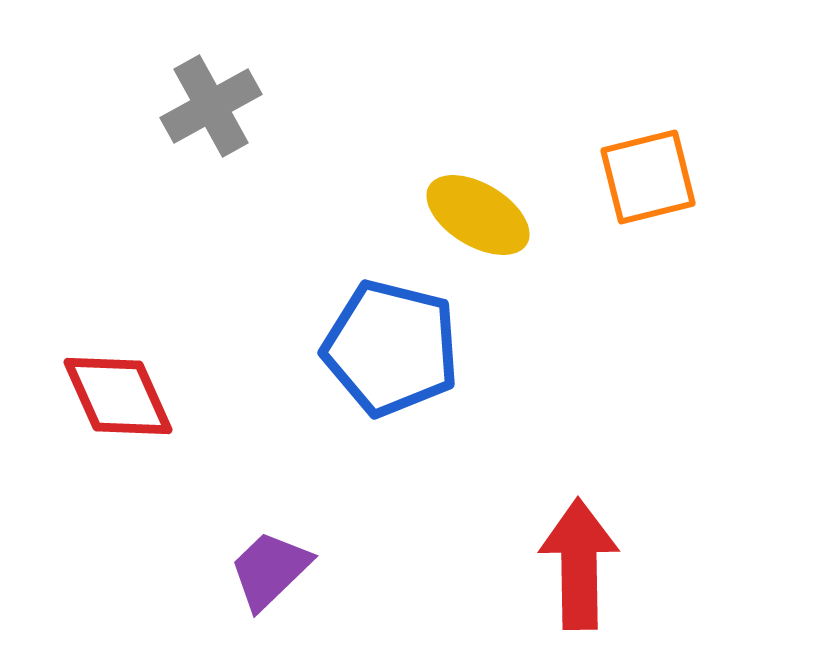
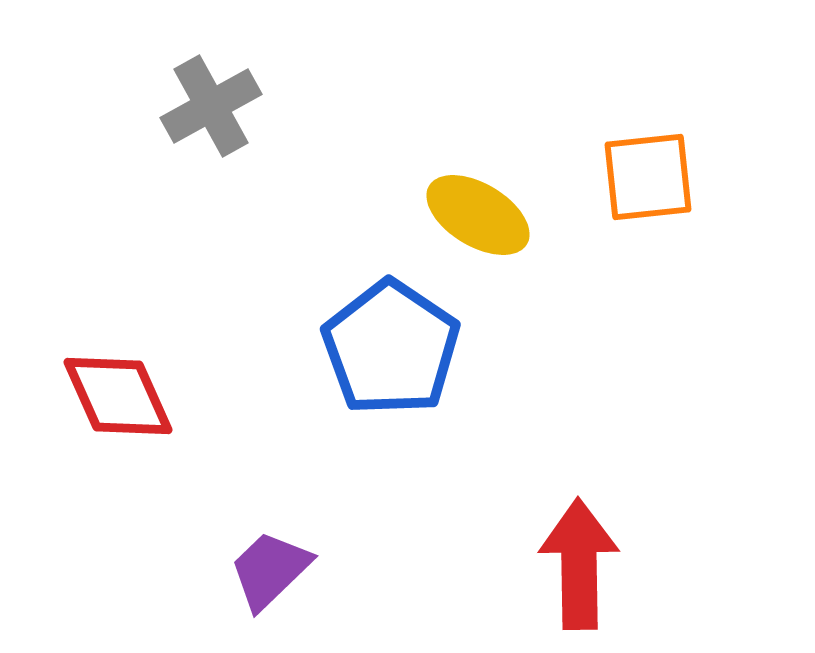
orange square: rotated 8 degrees clockwise
blue pentagon: rotated 20 degrees clockwise
